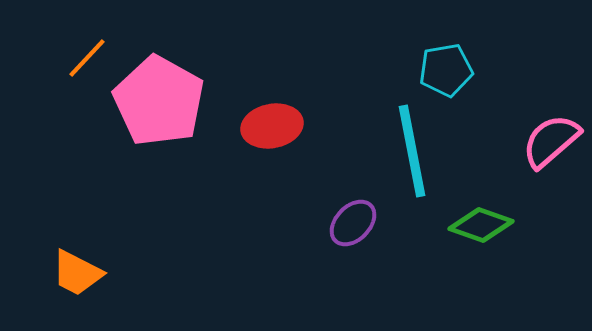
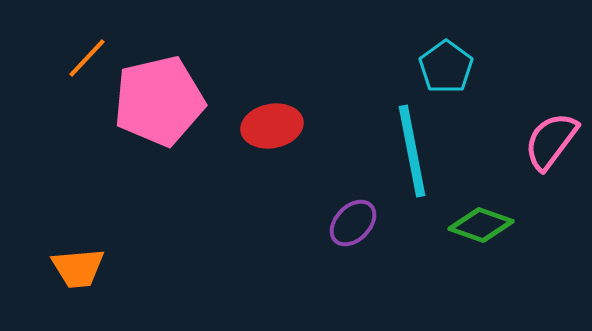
cyan pentagon: moved 3 px up; rotated 26 degrees counterclockwise
pink pentagon: rotated 30 degrees clockwise
pink semicircle: rotated 12 degrees counterclockwise
orange trapezoid: moved 1 px right, 5 px up; rotated 32 degrees counterclockwise
